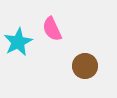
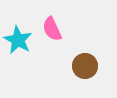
cyan star: moved 2 px up; rotated 16 degrees counterclockwise
